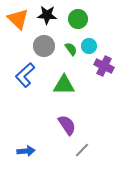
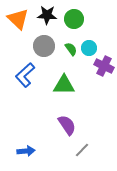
green circle: moved 4 px left
cyan circle: moved 2 px down
